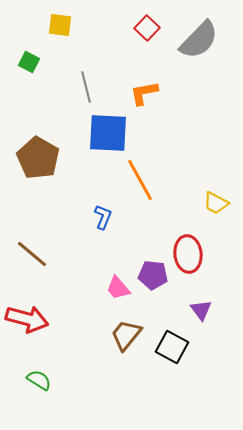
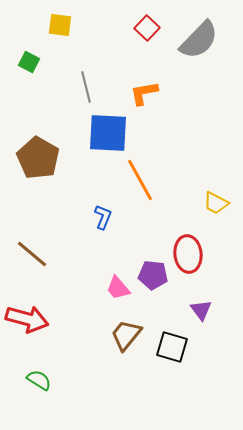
black square: rotated 12 degrees counterclockwise
